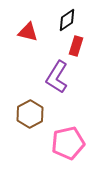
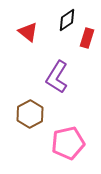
red triangle: rotated 25 degrees clockwise
red rectangle: moved 11 px right, 8 px up
